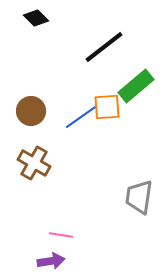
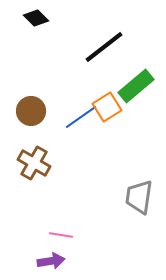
orange square: rotated 28 degrees counterclockwise
